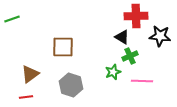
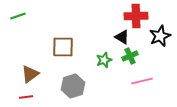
green line: moved 6 px right, 3 px up
black star: rotated 30 degrees counterclockwise
green star: moved 9 px left, 12 px up
pink line: rotated 15 degrees counterclockwise
gray hexagon: moved 2 px right, 1 px down; rotated 25 degrees clockwise
